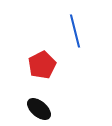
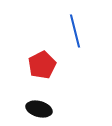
black ellipse: rotated 25 degrees counterclockwise
